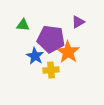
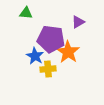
green triangle: moved 3 px right, 12 px up
yellow cross: moved 3 px left, 1 px up
